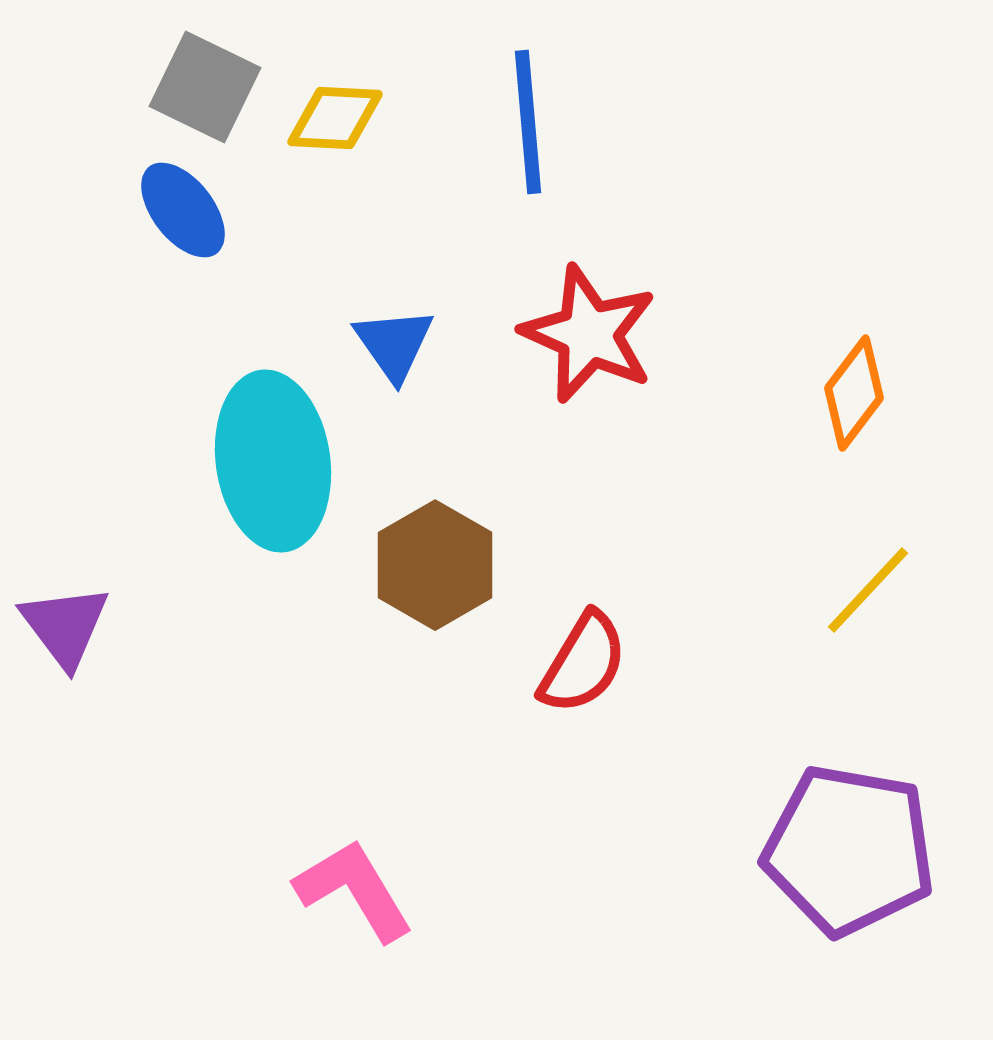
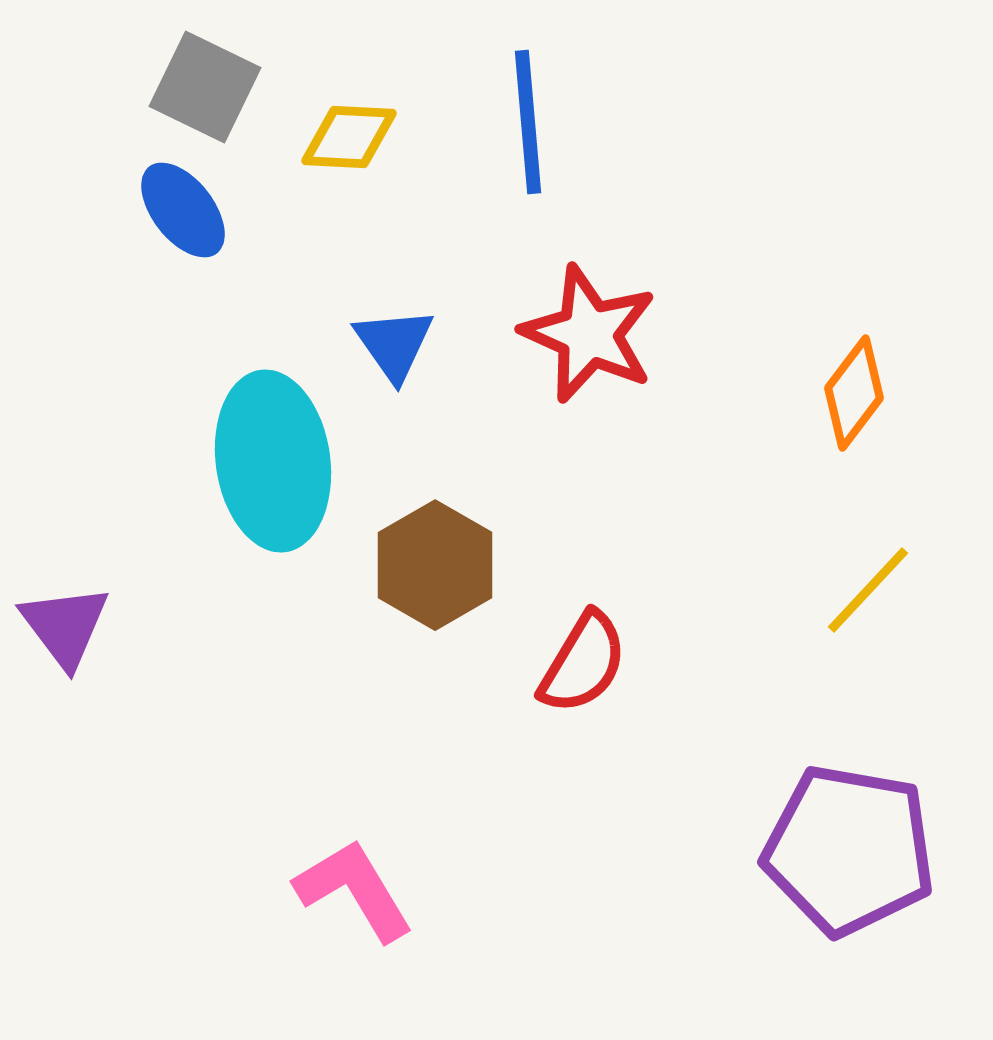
yellow diamond: moved 14 px right, 19 px down
